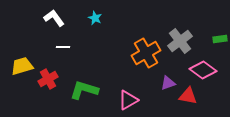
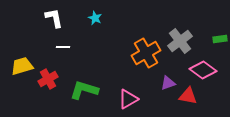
white L-shape: rotated 25 degrees clockwise
pink triangle: moved 1 px up
